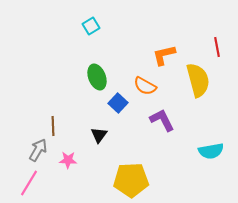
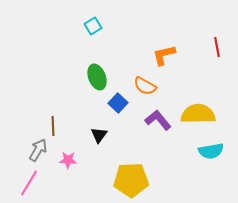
cyan square: moved 2 px right
yellow semicircle: moved 34 px down; rotated 76 degrees counterclockwise
purple L-shape: moved 4 px left; rotated 12 degrees counterclockwise
